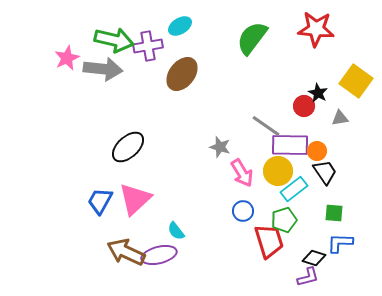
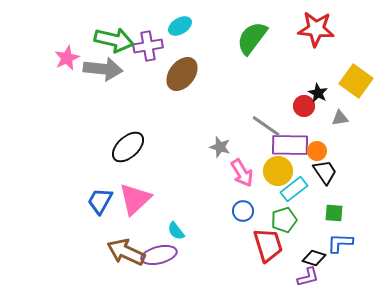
red trapezoid: moved 1 px left, 4 px down
